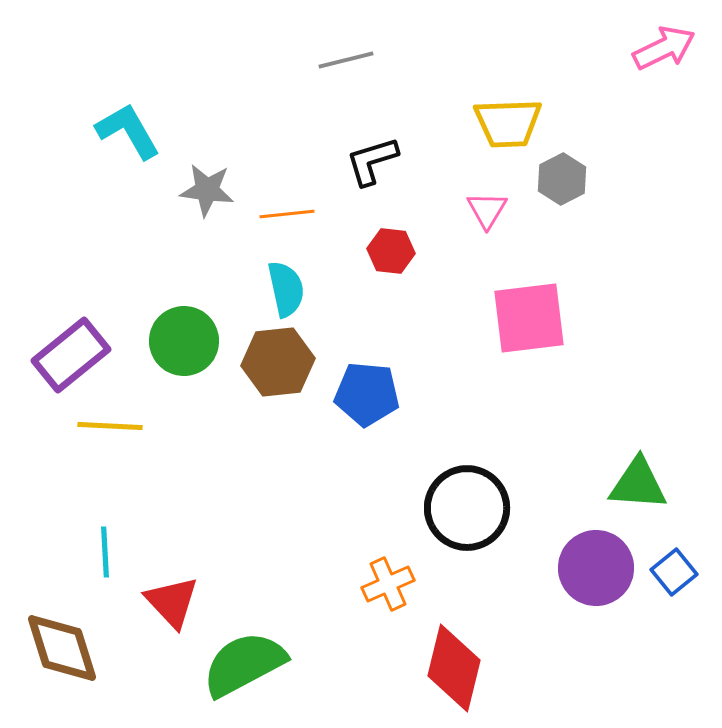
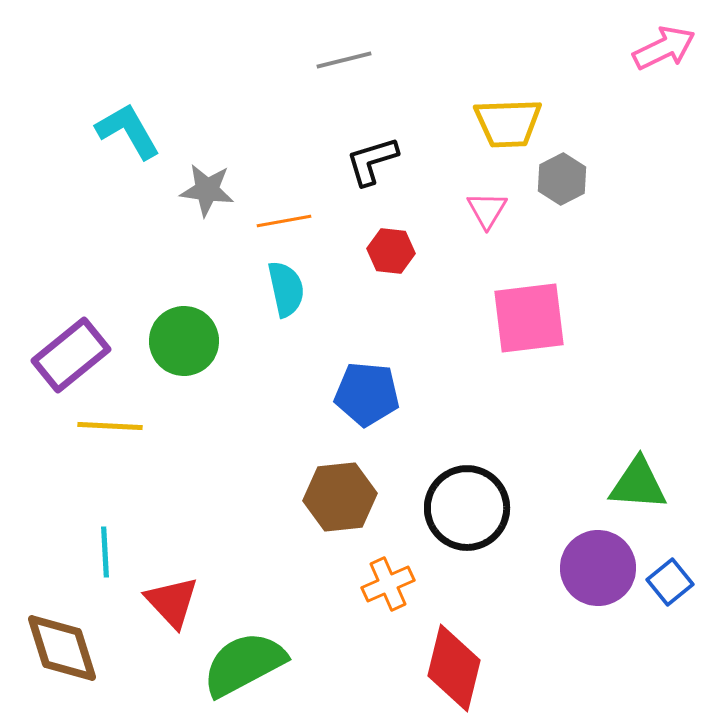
gray line: moved 2 px left
orange line: moved 3 px left, 7 px down; rotated 4 degrees counterclockwise
brown hexagon: moved 62 px right, 135 px down
purple circle: moved 2 px right
blue square: moved 4 px left, 10 px down
